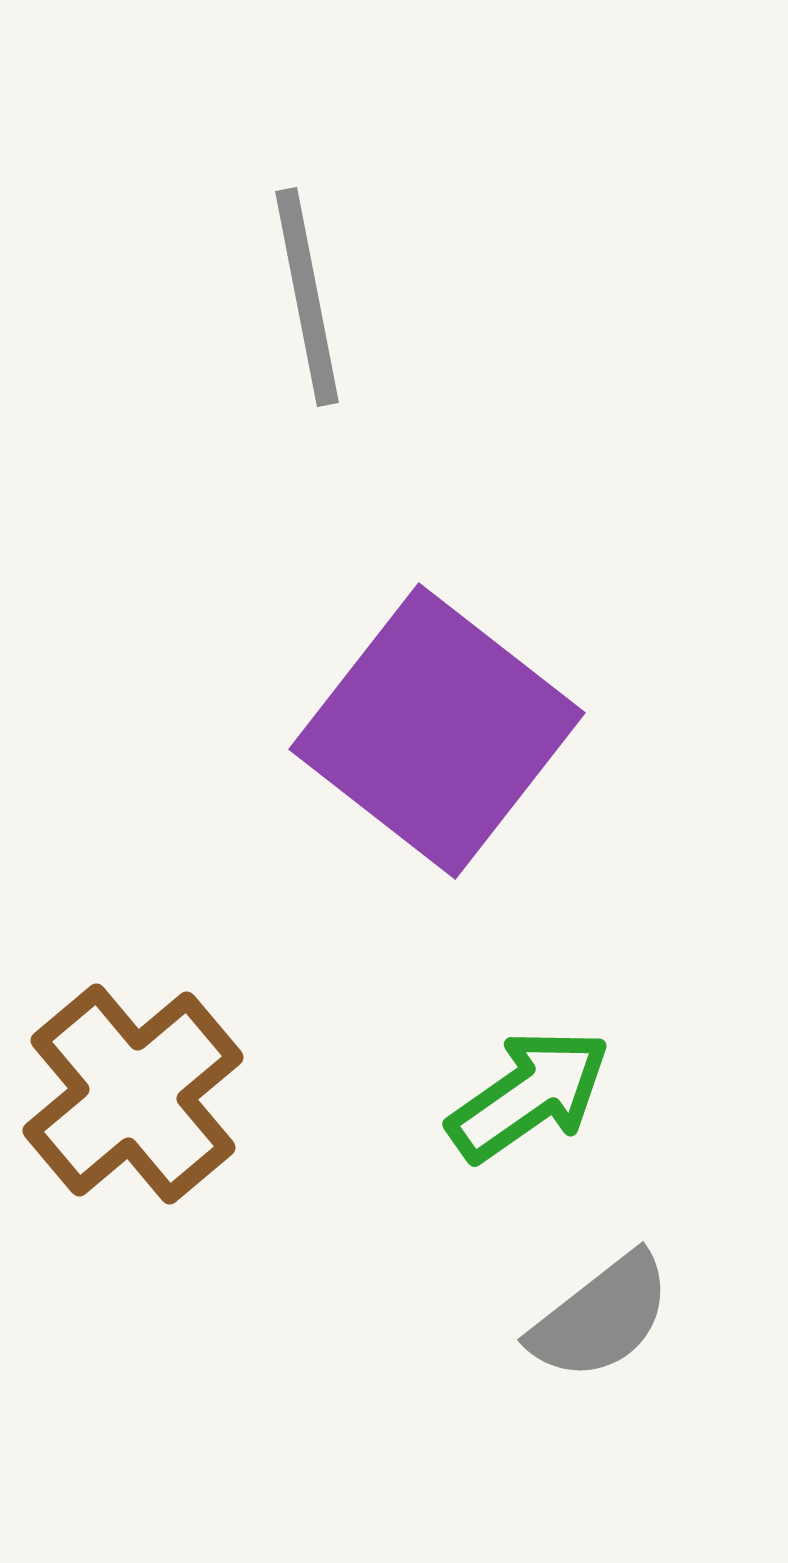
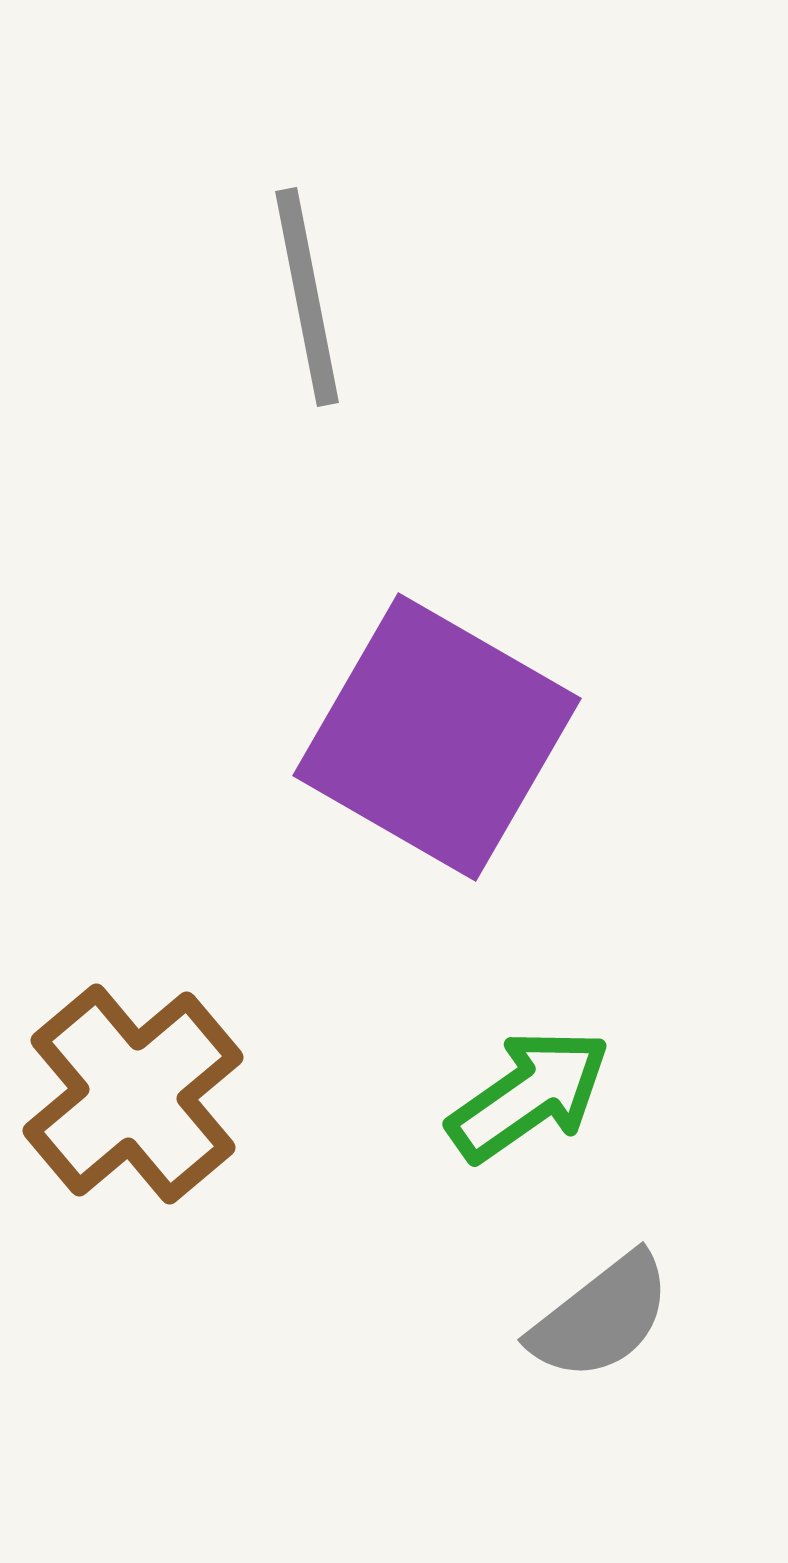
purple square: moved 6 px down; rotated 8 degrees counterclockwise
